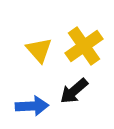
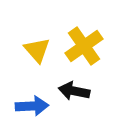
yellow triangle: moved 2 px left
black arrow: rotated 52 degrees clockwise
